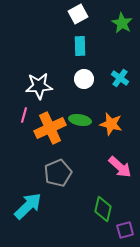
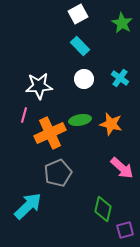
cyan rectangle: rotated 42 degrees counterclockwise
green ellipse: rotated 20 degrees counterclockwise
orange cross: moved 5 px down
pink arrow: moved 2 px right, 1 px down
